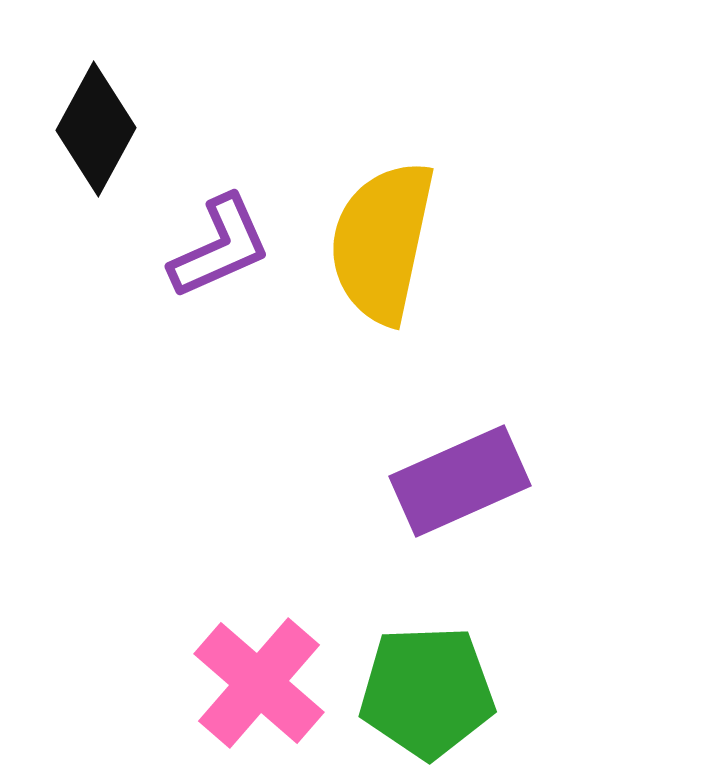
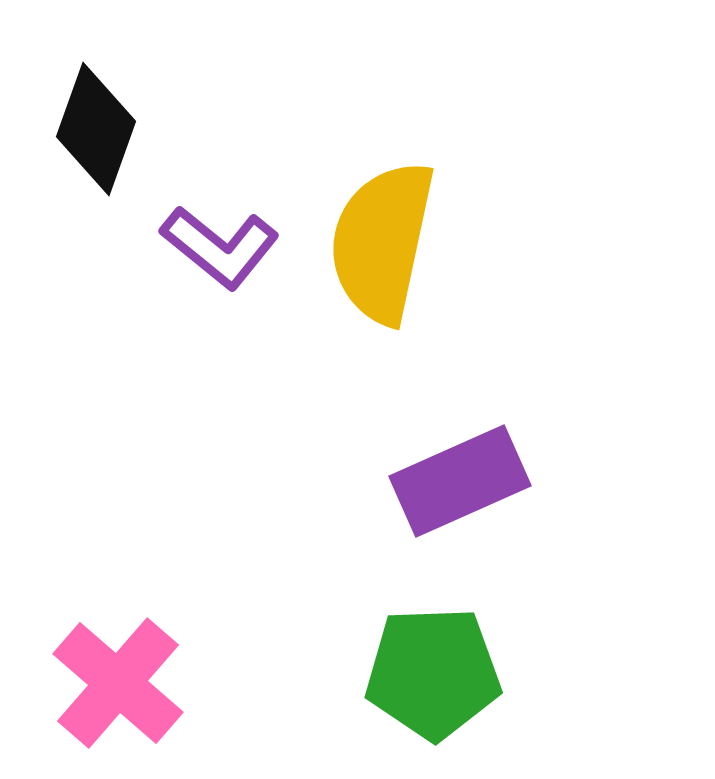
black diamond: rotated 9 degrees counterclockwise
purple L-shape: rotated 63 degrees clockwise
pink cross: moved 141 px left
green pentagon: moved 6 px right, 19 px up
